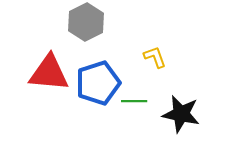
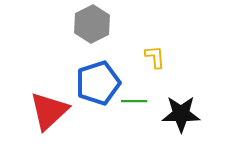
gray hexagon: moved 6 px right, 2 px down
yellow L-shape: rotated 15 degrees clockwise
red triangle: moved 38 px down; rotated 48 degrees counterclockwise
black star: rotated 12 degrees counterclockwise
